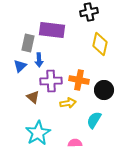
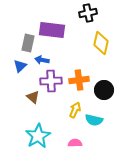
black cross: moved 1 px left, 1 px down
yellow diamond: moved 1 px right, 1 px up
blue arrow: moved 3 px right; rotated 104 degrees clockwise
orange cross: rotated 18 degrees counterclockwise
yellow arrow: moved 7 px right, 7 px down; rotated 56 degrees counterclockwise
cyan semicircle: rotated 108 degrees counterclockwise
cyan star: moved 3 px down
